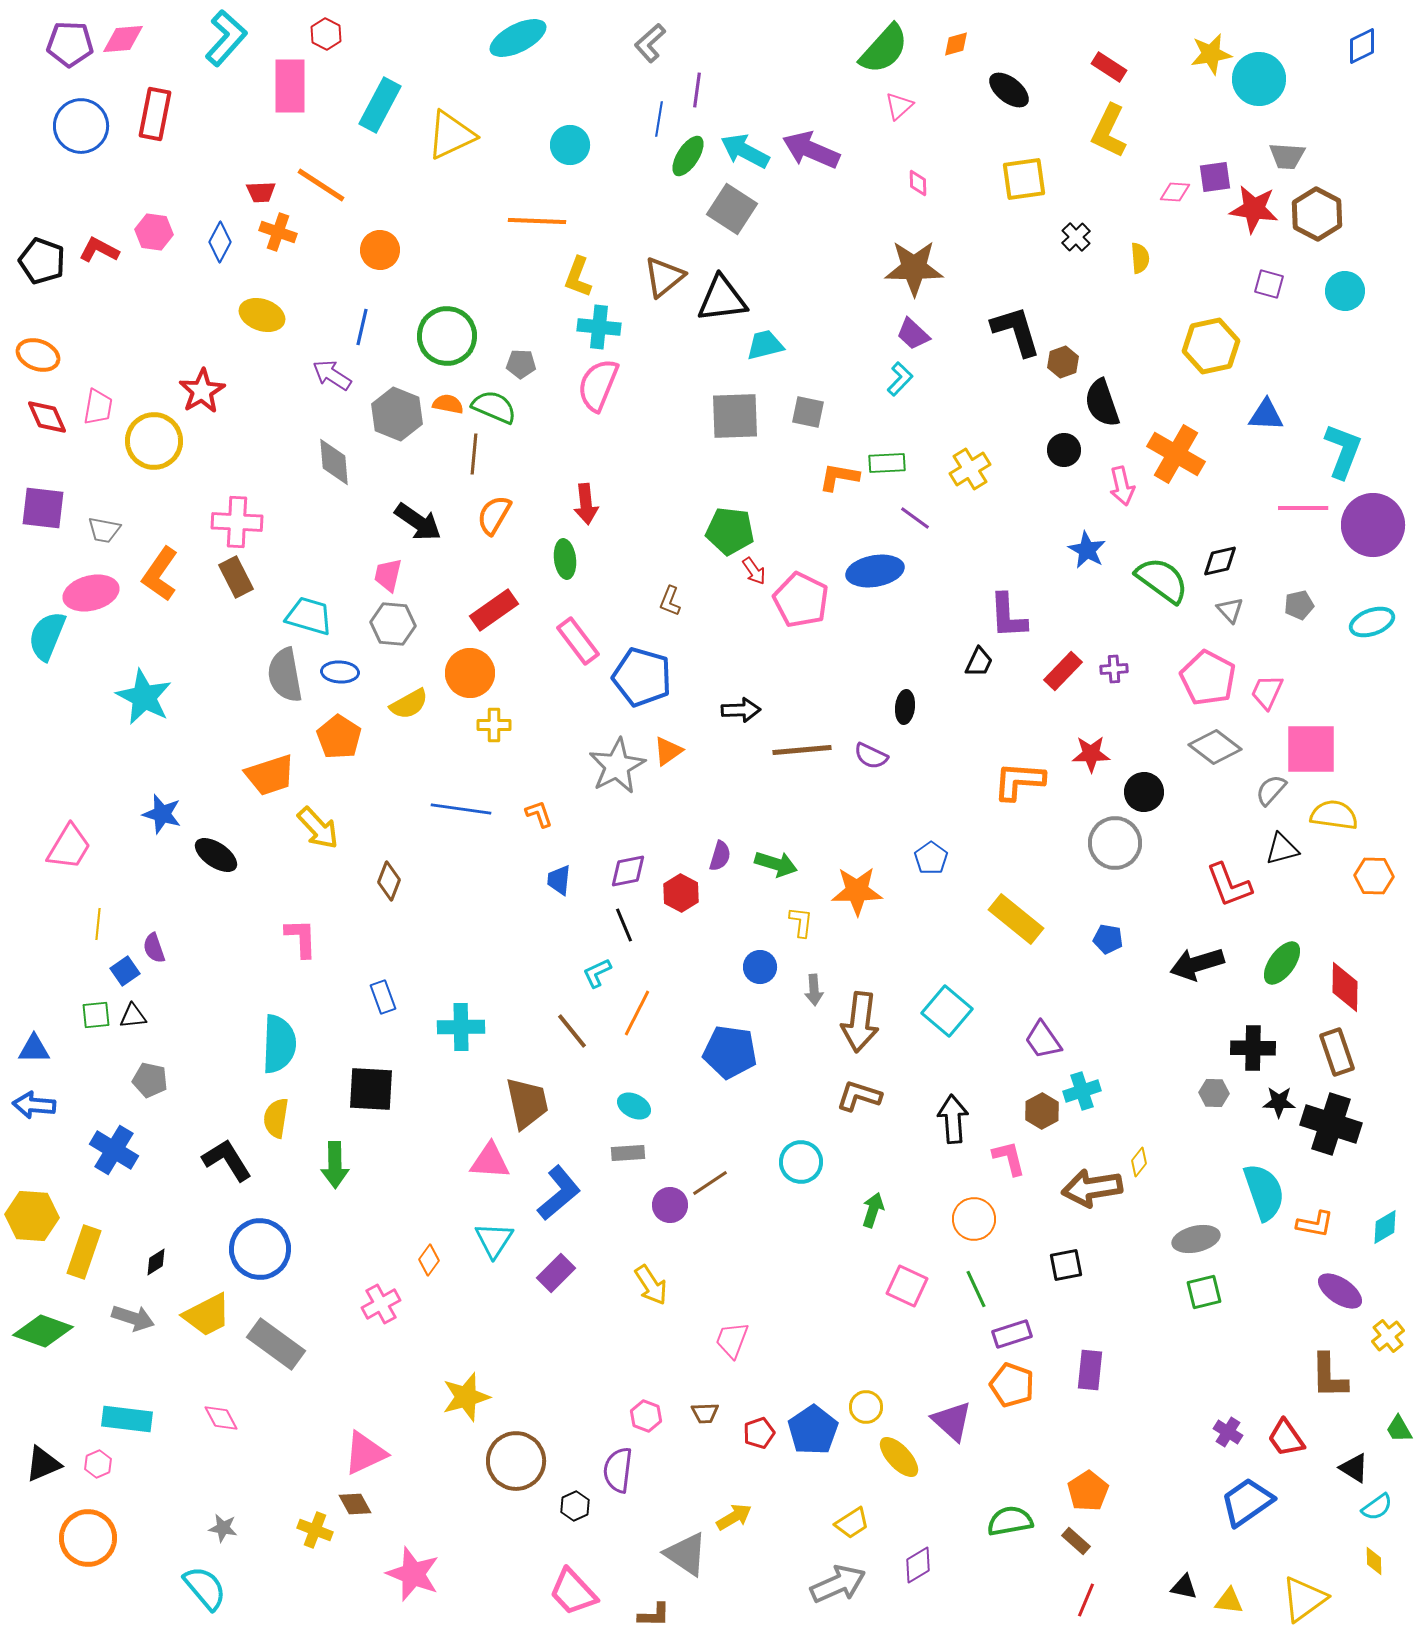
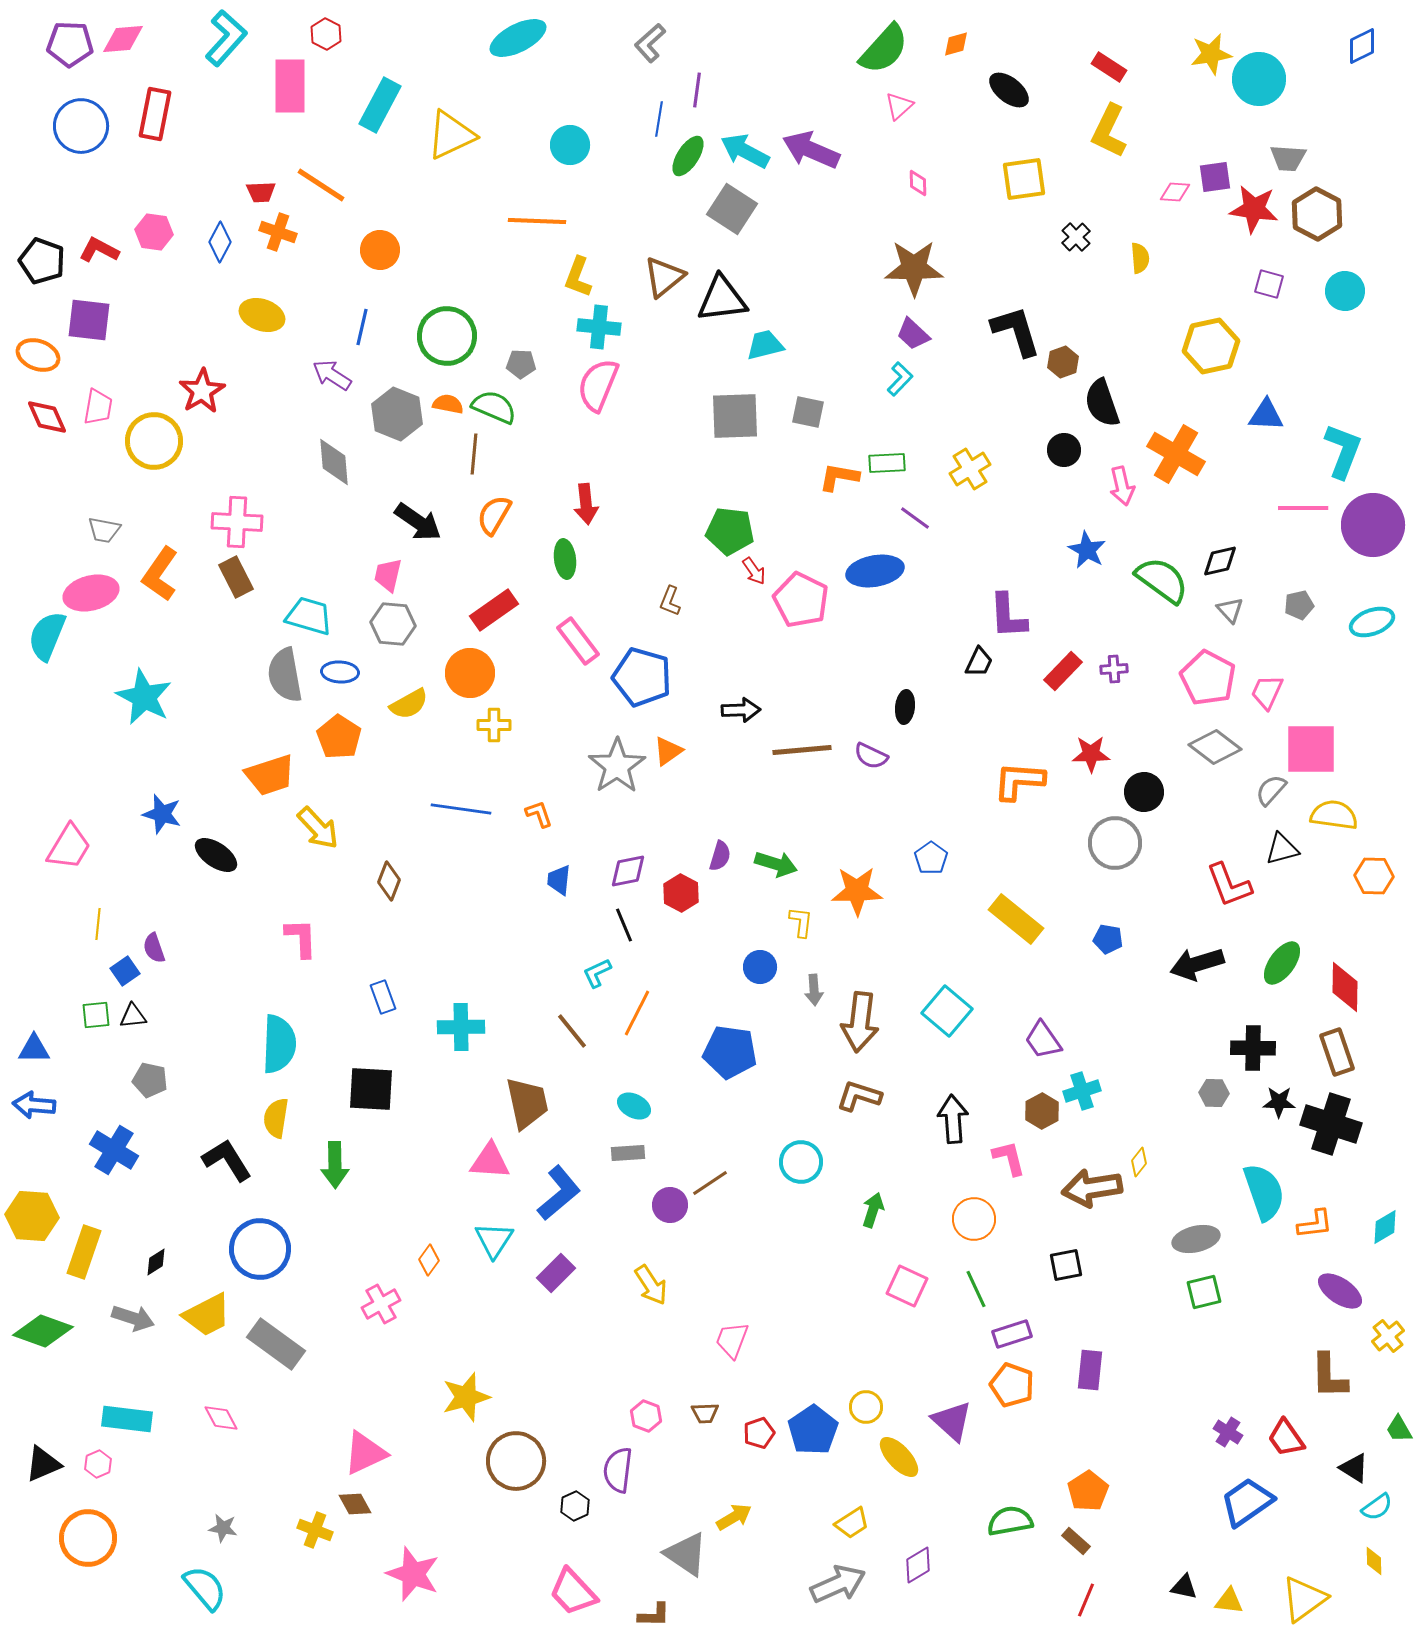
gray trapezoid at (1287, 156): moved 1 px right, 2 px down
purple square at (43, 508): moved 46 px right, 188 px up
gray star at (617, 766): rotated 6 degrees counterclockwise
orange L-shape at (1315, 1224): rotated 18 degrees counterclockwise
